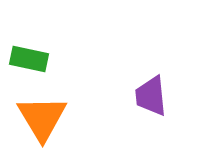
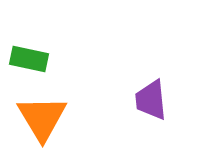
purple trapezoid: moved 4 px down
